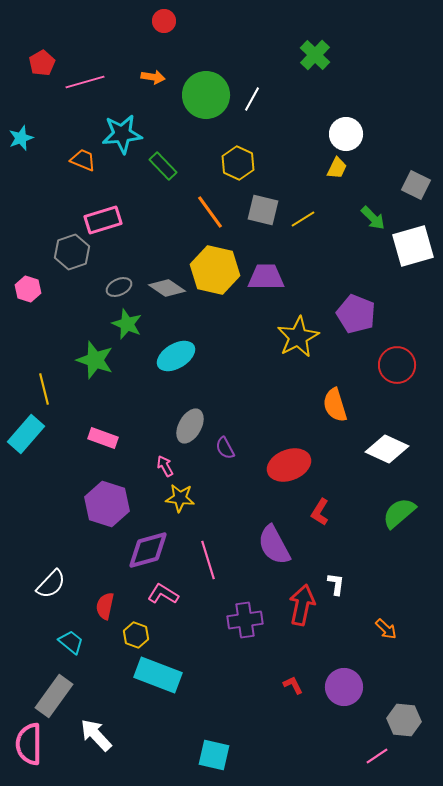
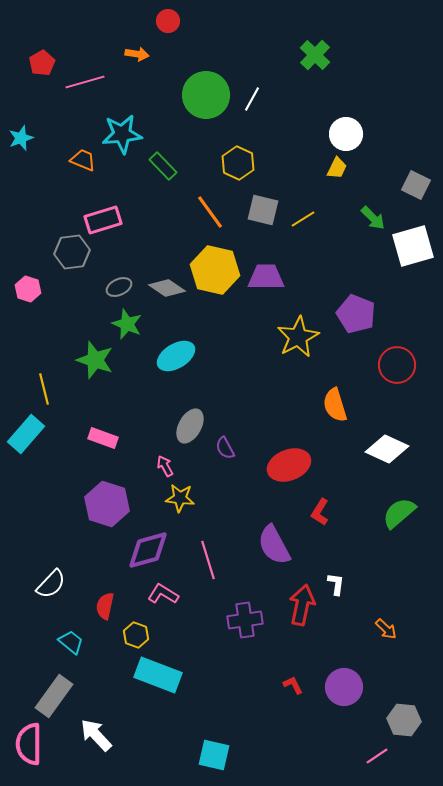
red circle at (164, 21): moved 4 px right
orange arrow at (153, 77): moved 16 px left, 23 px up
gray hexagon at (72, 252): rotated 12 degrees clockwise
